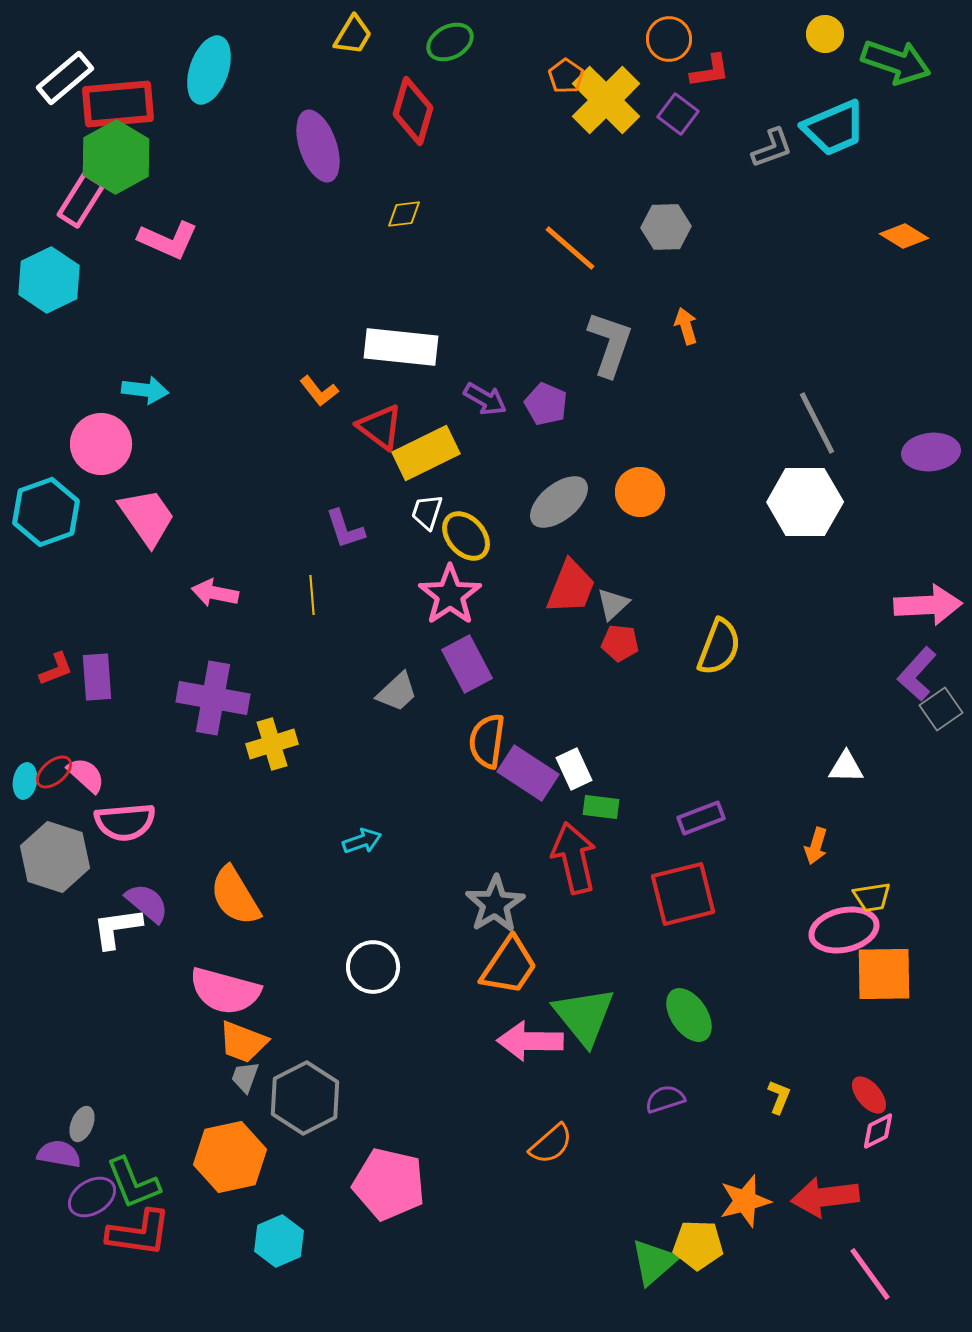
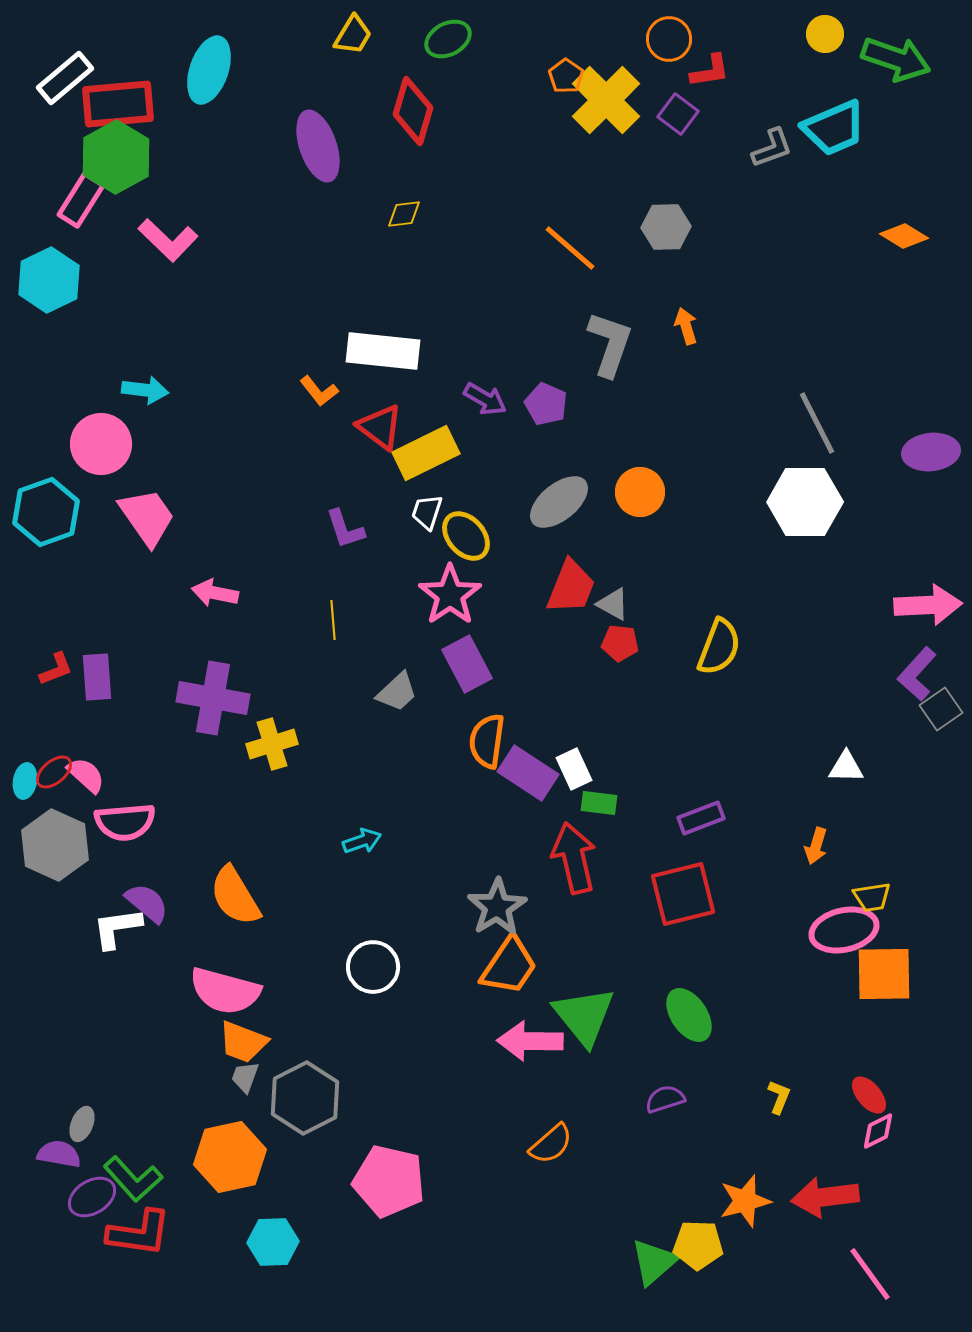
green ellipse at (450, 42): moved 2 px left, 3 px up
green arrow at (896, 62): moved 3 px up
pink L-shape at (168, 240): rotated 20 degrees clockwise
white rectangle at (401, 347): moved 18 px left, 4 px down
yellow line at (312, 595): moved 21 px right, 25 px down
gray triangle at (613, 604): rotated 48 degrees counterclockwise
green rectangle at (601, 807): moved 2 px left, 4 px up
gray hexagon at (55, 857): moved 12 px up; rotated 6 degrees clockwise
gray star at (495, 904): moved 2 px right, 3 px down
green L-shape at (133, 1183): moved 4 px up; rotated 20 degrees counterclockwise
pink pentagon at (389, 1184): moved 3 px up
cyan hexagon at (279, 1241): moved 6 px left, 1 px down; rotated 21 degrees clockwise
